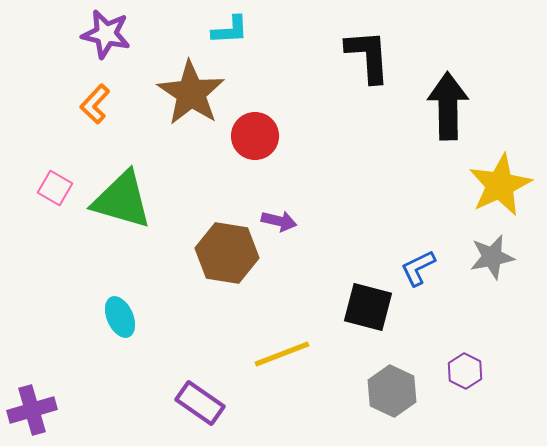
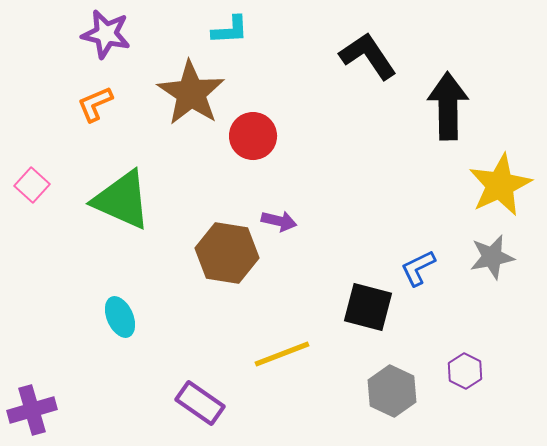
black L-shape: rotated 30 degrees counterclockwise
orange L-shape: rotated 24 degrees clockwise
red circle: moved 2 px left
pink square: moved 23 px left, 3 px up; rotated 12 degrees clockwise
green triangle: rotated 8 degrees clockwise
